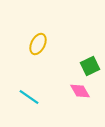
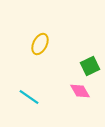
yellow ellipse: moved 2 px right
